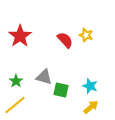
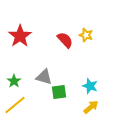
green star: moved 2 px left
green square: moved 2 px left, 2 px down; rotated 21 degrees counterclockwise
